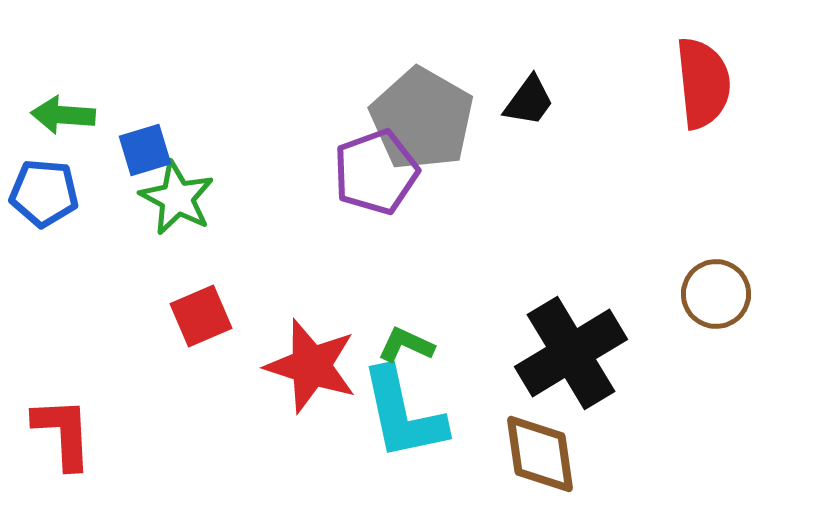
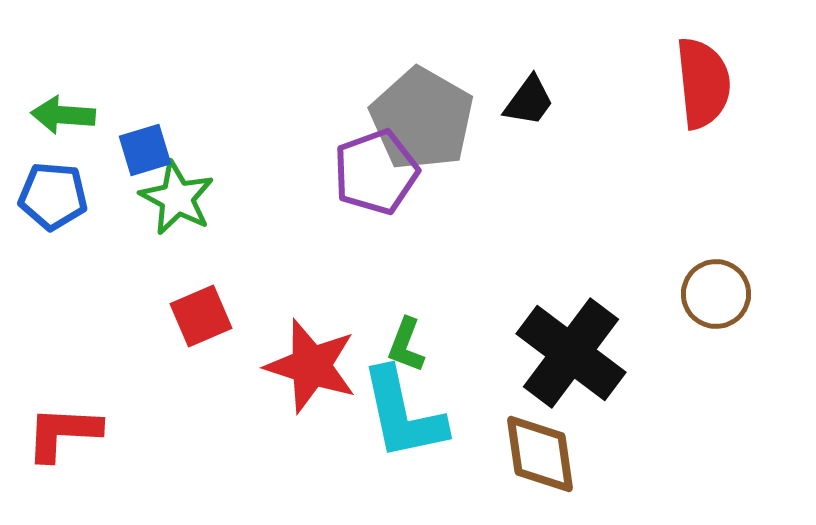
blue pentagon: moved 9 px right, 3 px down
green L-shape: rotated 94 degrees counterclockwise
black cross: rotated 22 degrees counterclockwise
red L-shape: rotated 84 degrees counterclockwise
